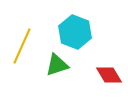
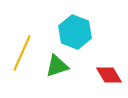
yellow line: moved 7 px down
green triangle: moved 1 px down
